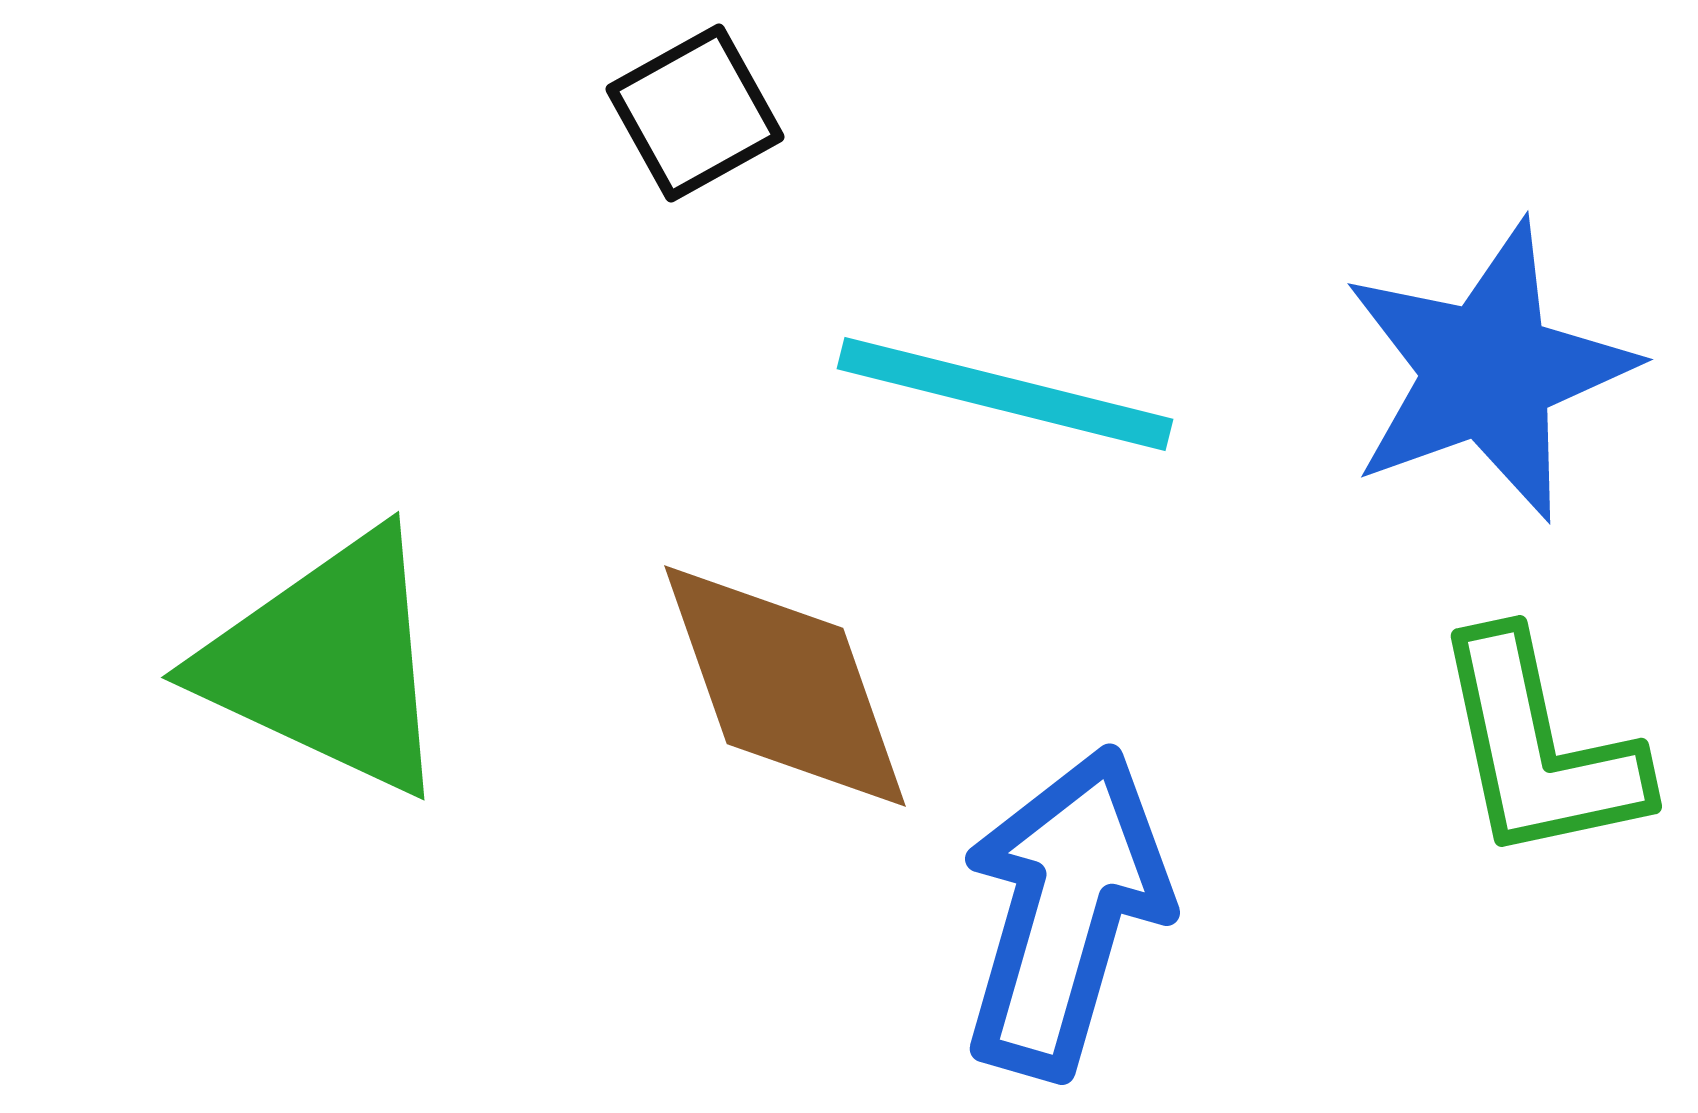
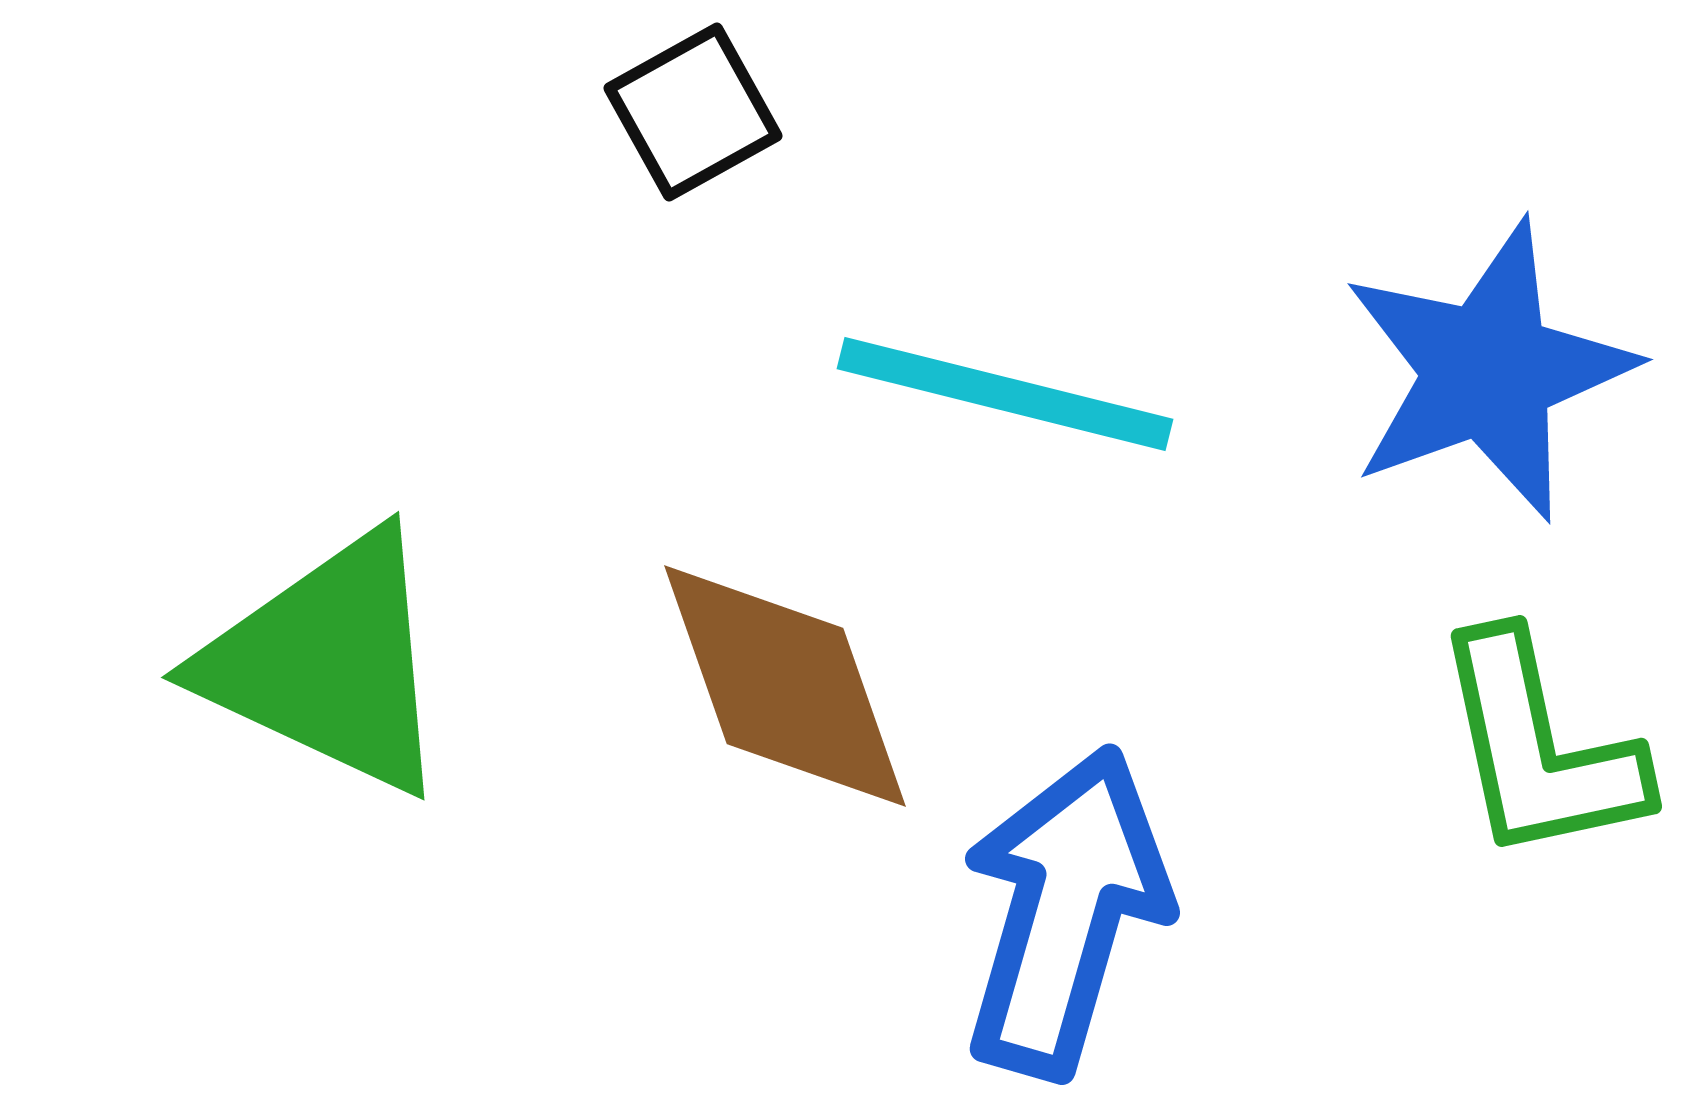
black square: moved 2 px left, 1 px up
